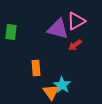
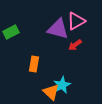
green rectangle: rotated 56 degrees clockwise
orange rectangle: moved 2 px left, 4 px up; rotated 14 degrees clockwise
cyan star: rotated 12 degrees clockwise
orange triangle: rotated 12 degrees counterclockwise
